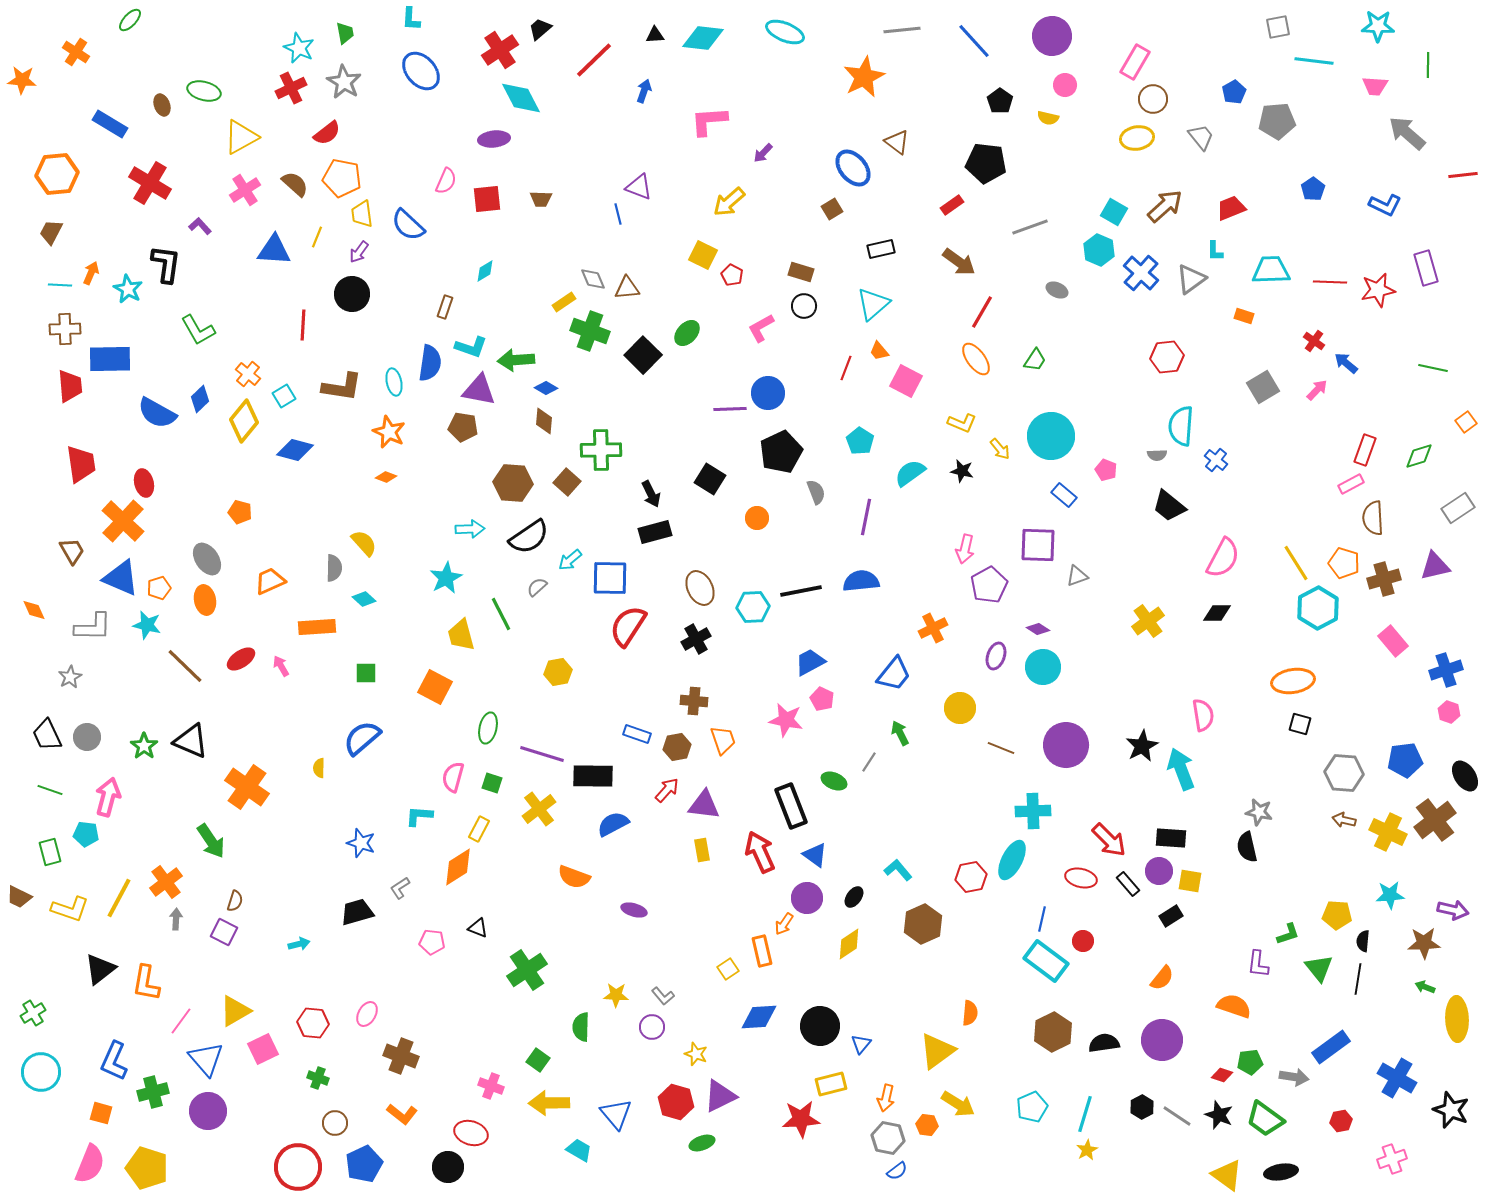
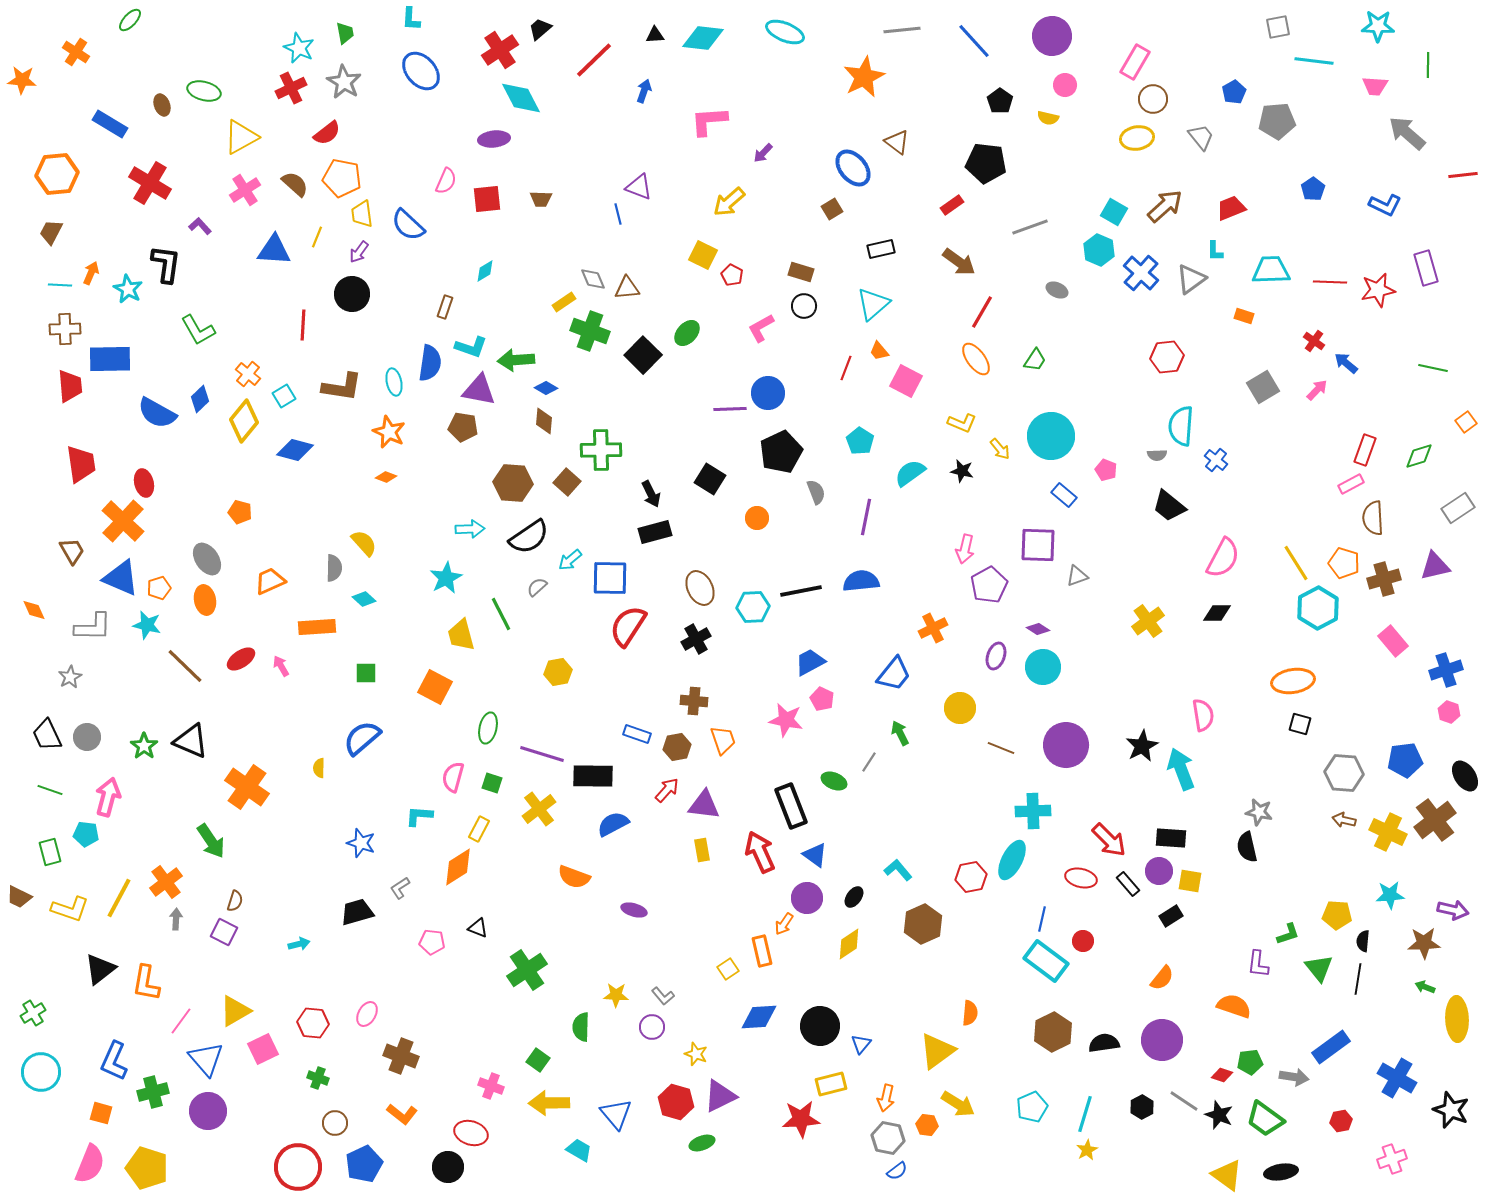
gray line at (1177, 1116): moved 7 px right, 15 px up
